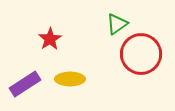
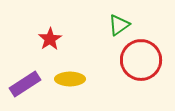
green triangle: moved 2 px right, 1 px down
red circle: moved 6 px down
